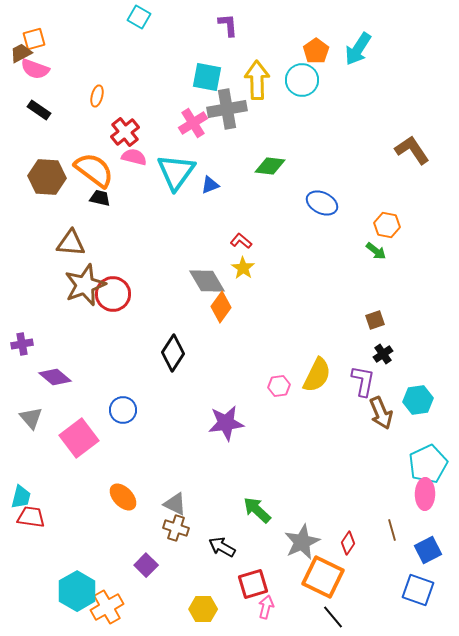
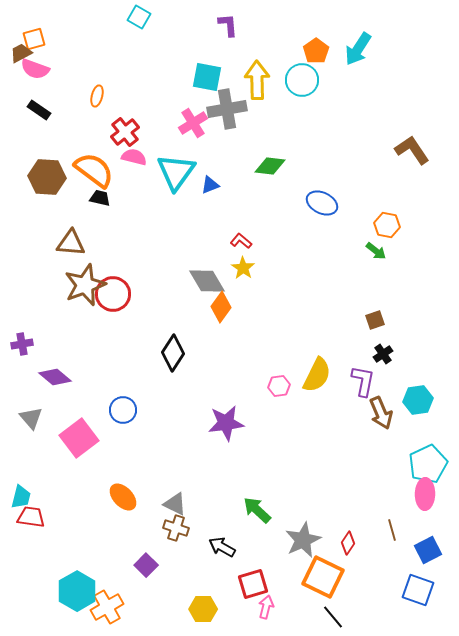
gray star at (302, 542): moved 1 px right, 2 px up
